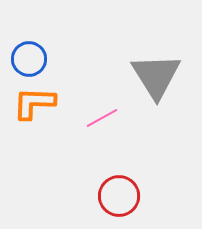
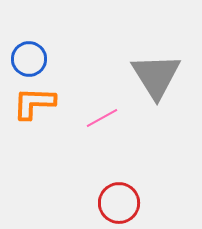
red circle: moved 7 px down
